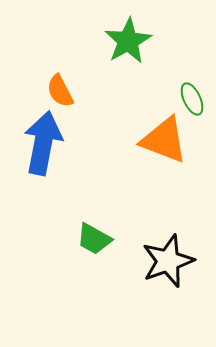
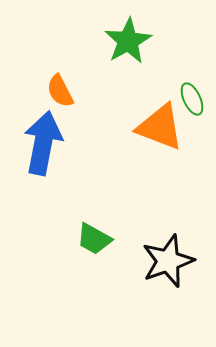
orange triangle: moved 4 px left, 13 px up
